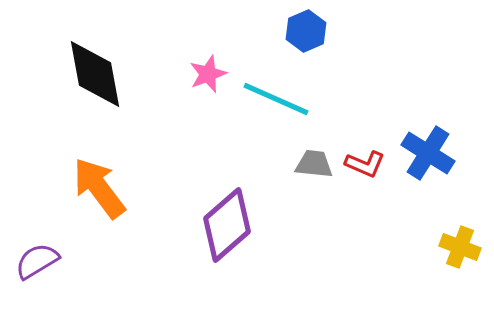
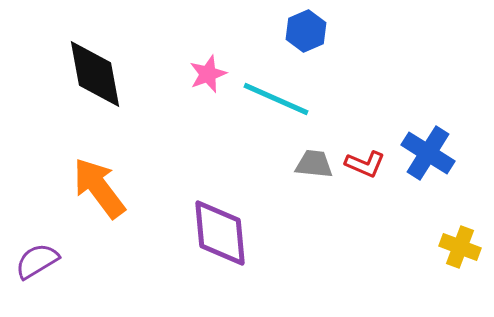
purple diamond: moved 7 px left, 8 px down; rotated 54 degrees counterclockwise
